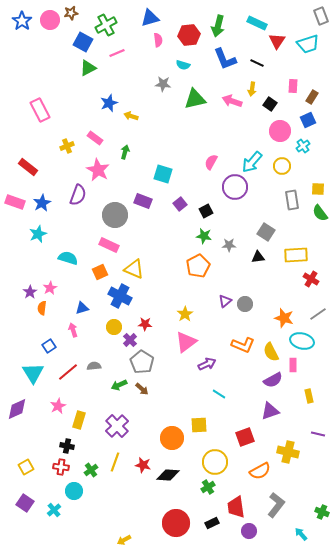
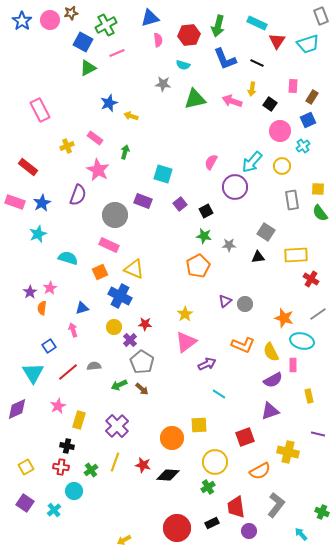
red circle at (176, 523): moved 1 px right, 5 px down
